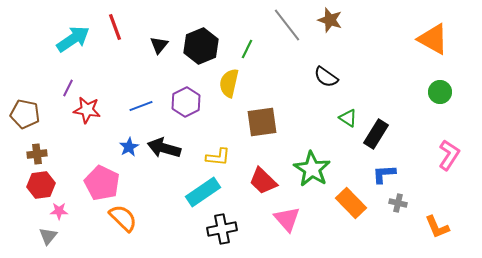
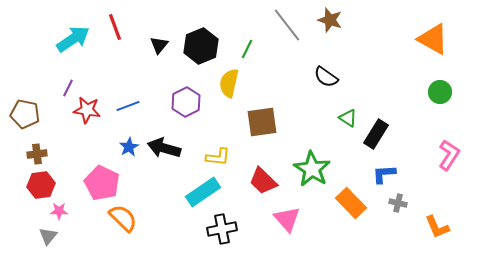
blue line: moved 13 px left
